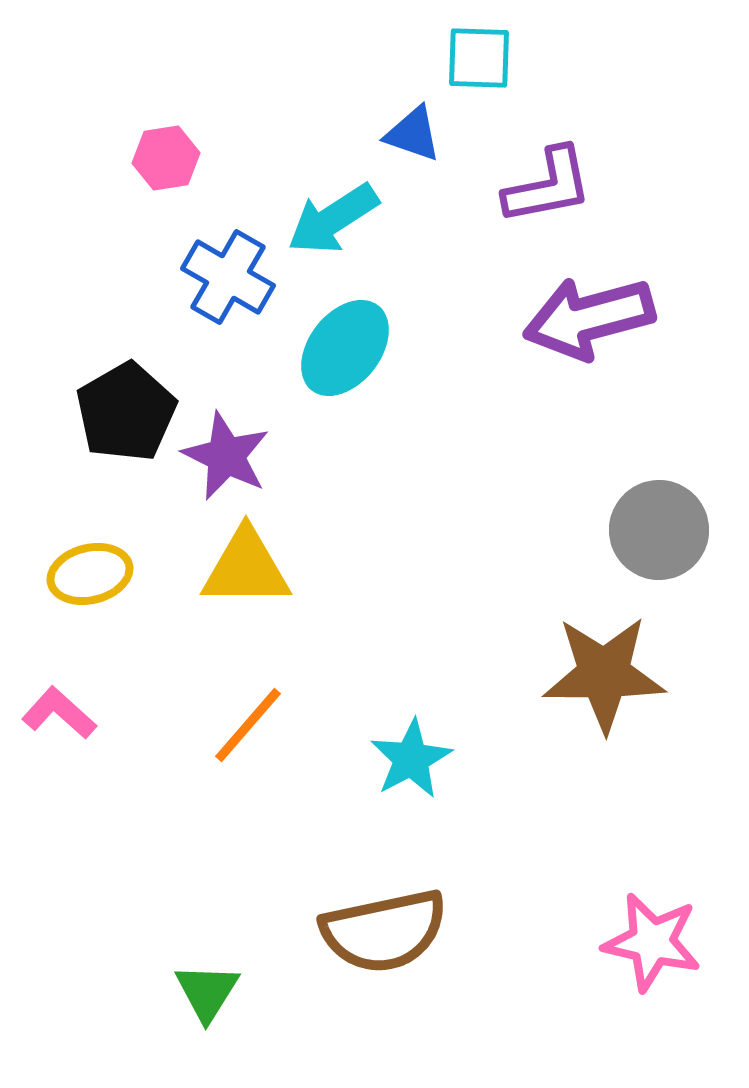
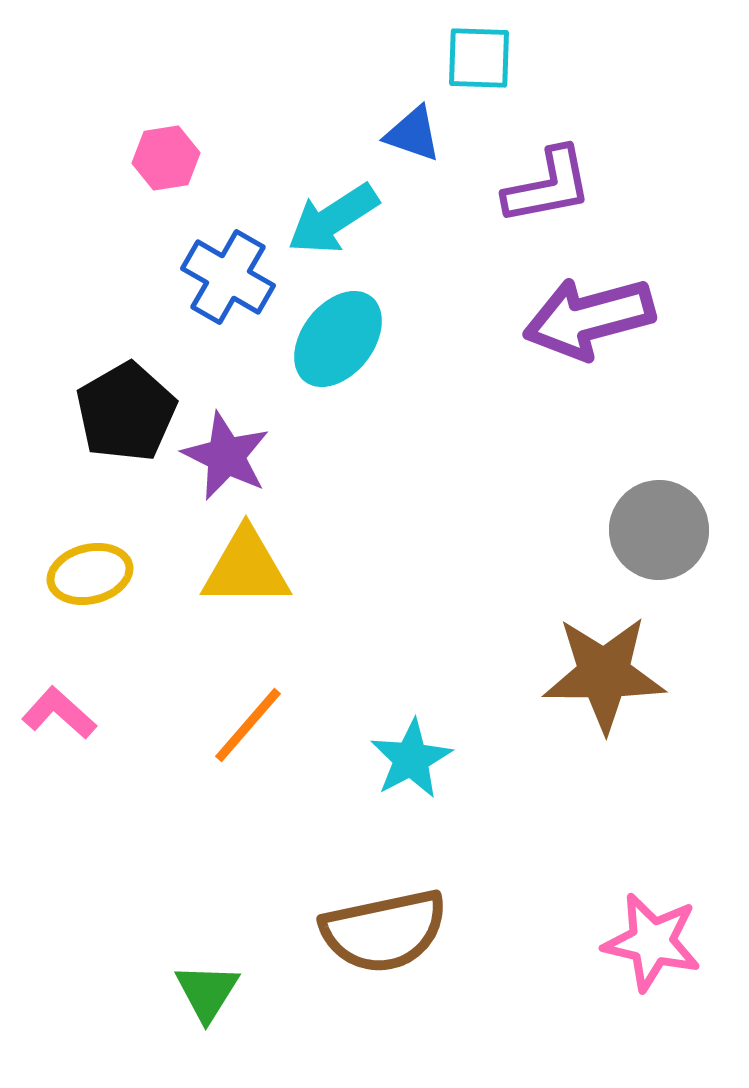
cyan ellipse: moved 7 px left, 9 px up
